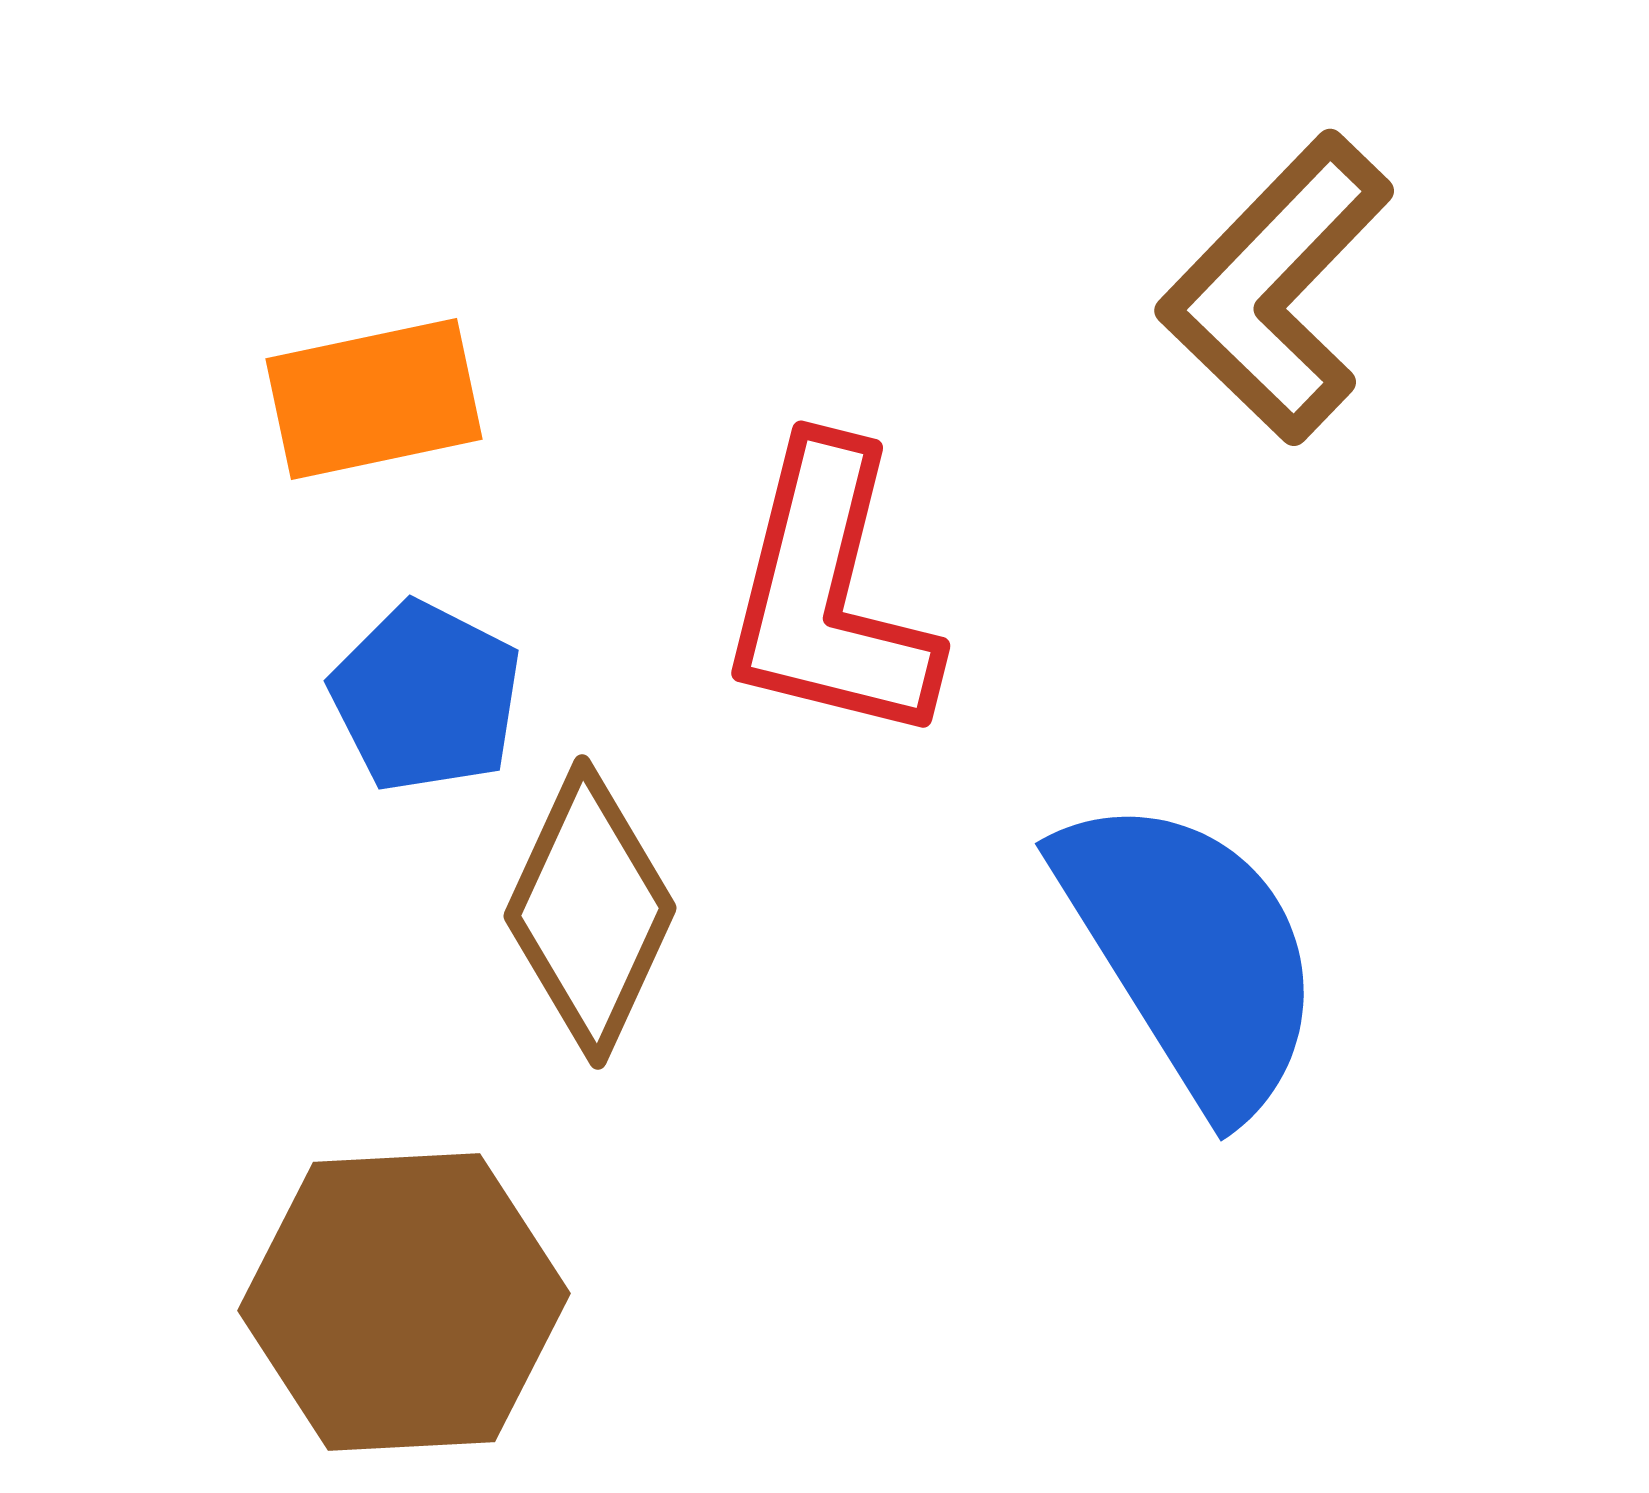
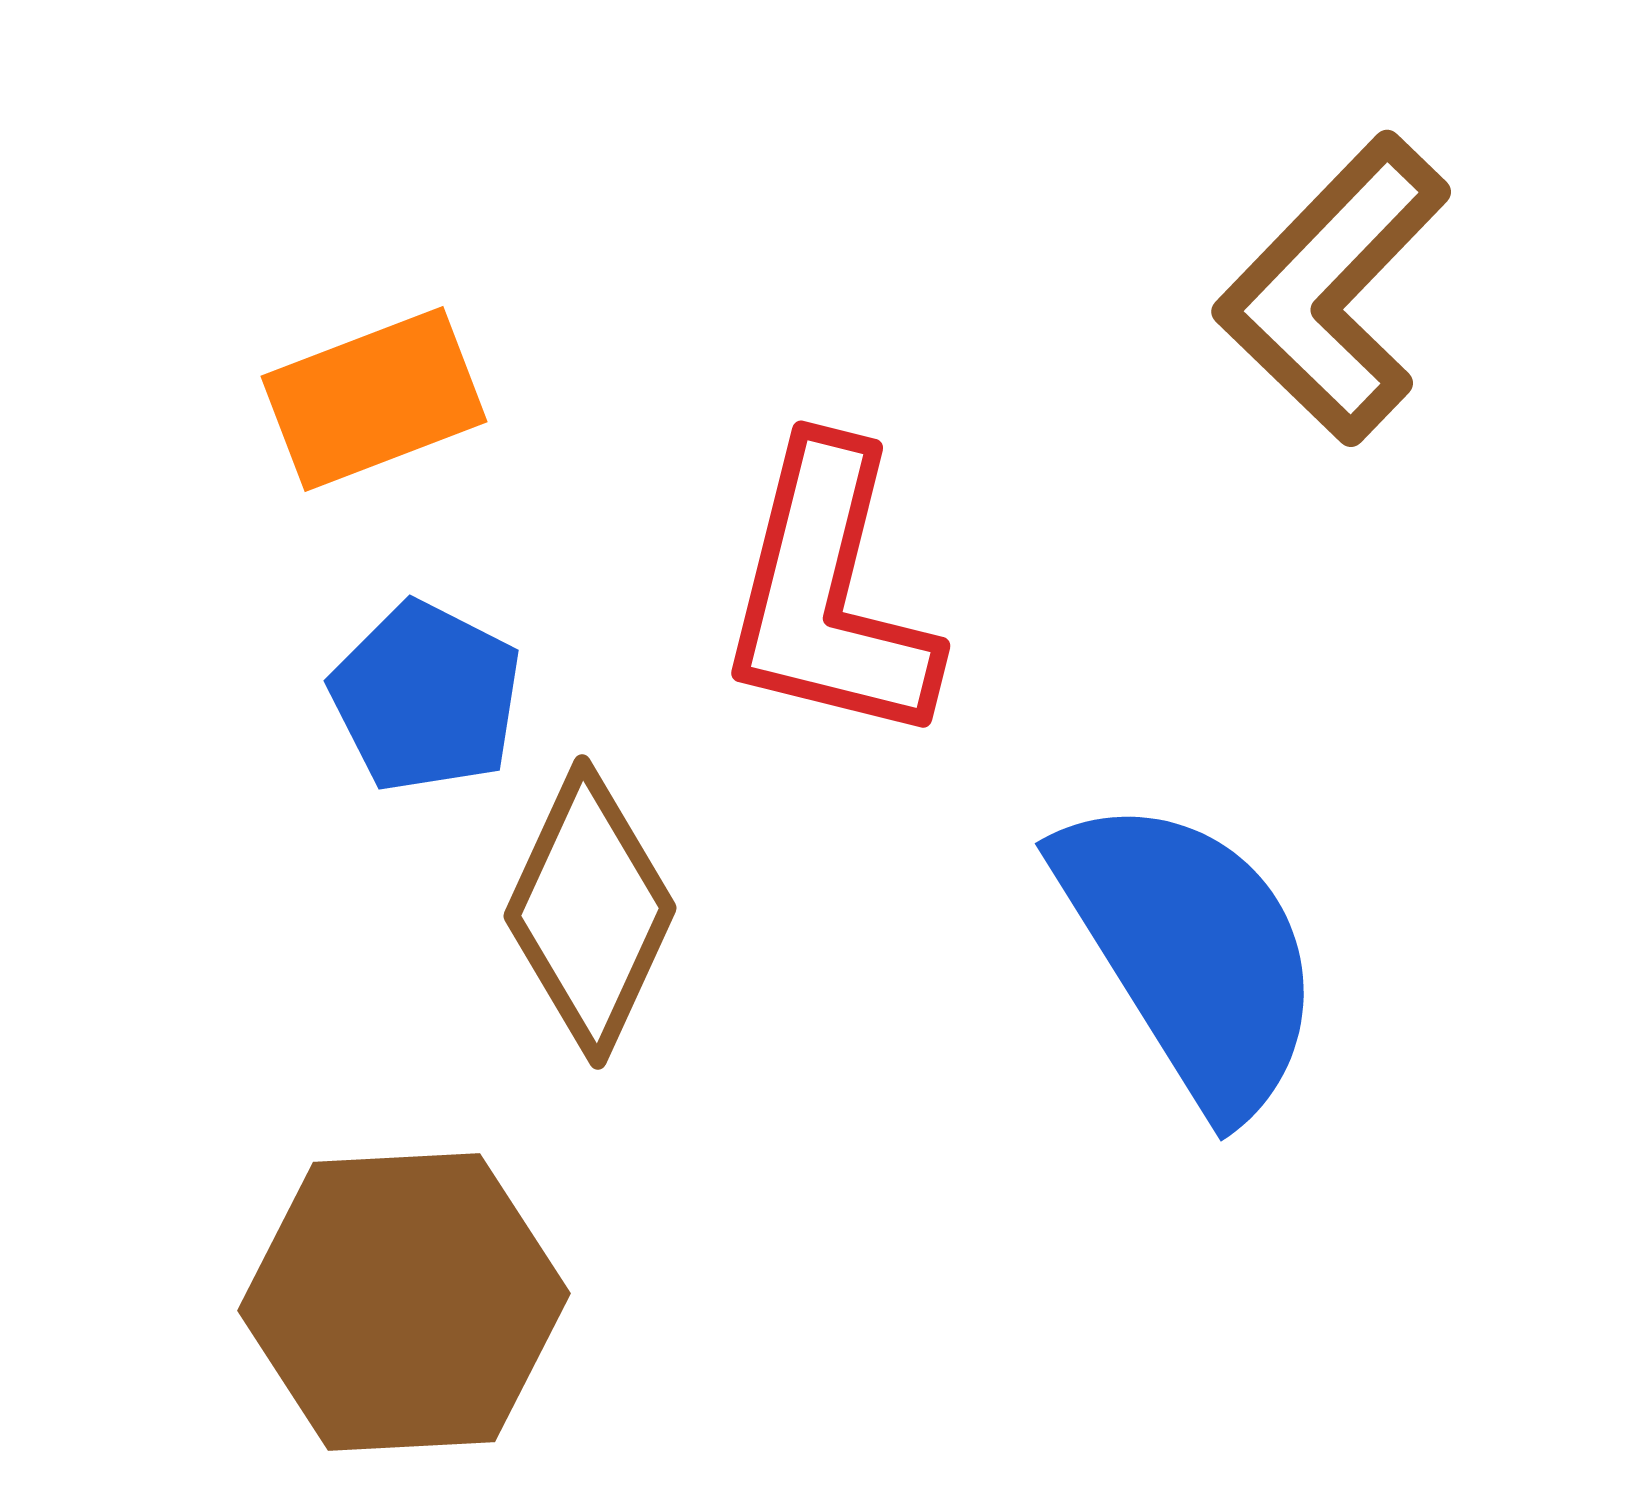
brown L-shape: moved 57 px right, 1 px down
orange rectangle: rotated 9 degrees counterclockwise
